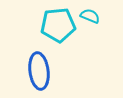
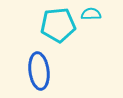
cyan semicircle: moved 1 px right, 2 px up; rotated 24 degrees counterclockwise
